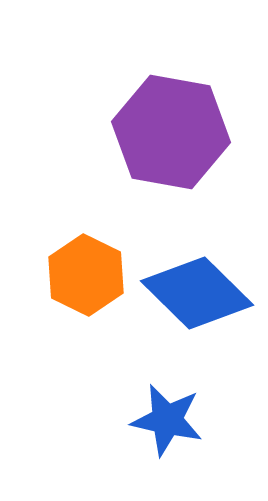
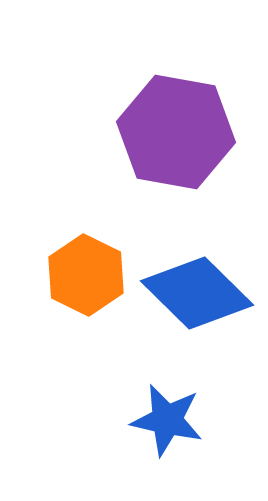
purple hexagon: moved 5 px right
